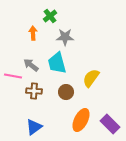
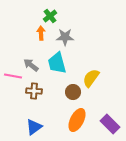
orange arrow: moved 8 px right
brown circle: moved 7 px right
orange ellipse: moved 4 px left
